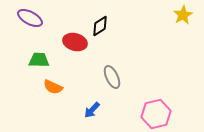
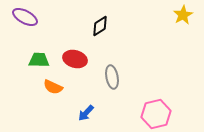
purple ellipse: moved 5 px left, 1 px up
red ellipse: moved 17 px down
gray ellipse: rotated 15 degrees clockwise
blue arrow: moved 6 px left, 3 px down
